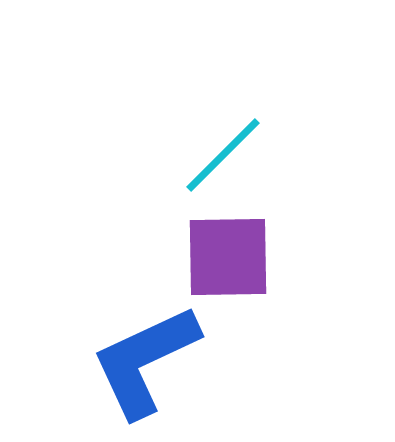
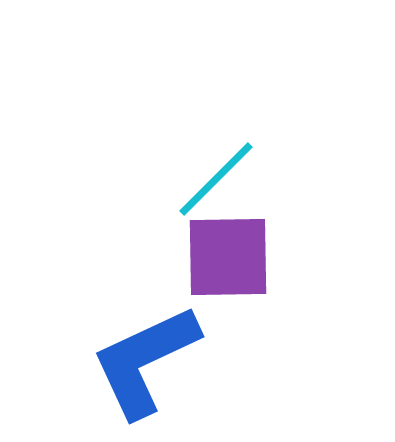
cyan line: moved 7 px left, 24 px down
